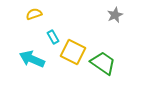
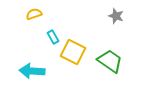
gray star: moved 1 px right, 1 px down; rotated 28 degrees counterclockwise
cyan arrow: moved 12 px down; rotated 20 degrees counterclockwise
green trapezoid: moved 7 px right, 2 px up
